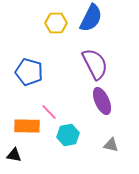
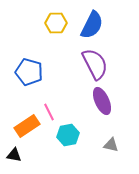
blue semicircle: moved 1 px right, 7 px down
pink line: rotated 18 degrees clockwise
orange rectangle: rotated 35 degrees counterclockwise
